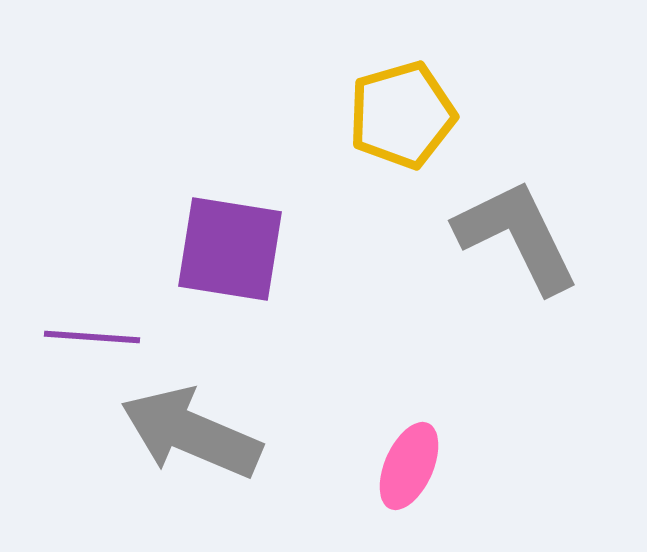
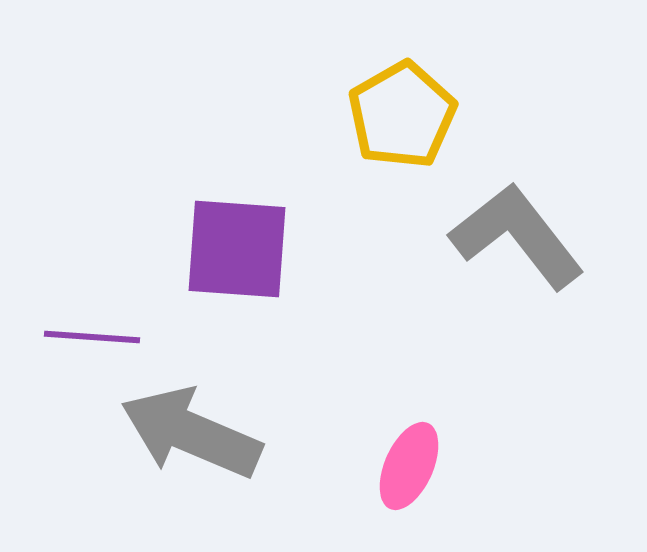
yellow pentagon: rotated 14 degrees counterclockwise
gray L-shape: rotated 12 degrees counterclockwise
purple square: moved 7 px right; rotated 5 degrees counterclockwise
